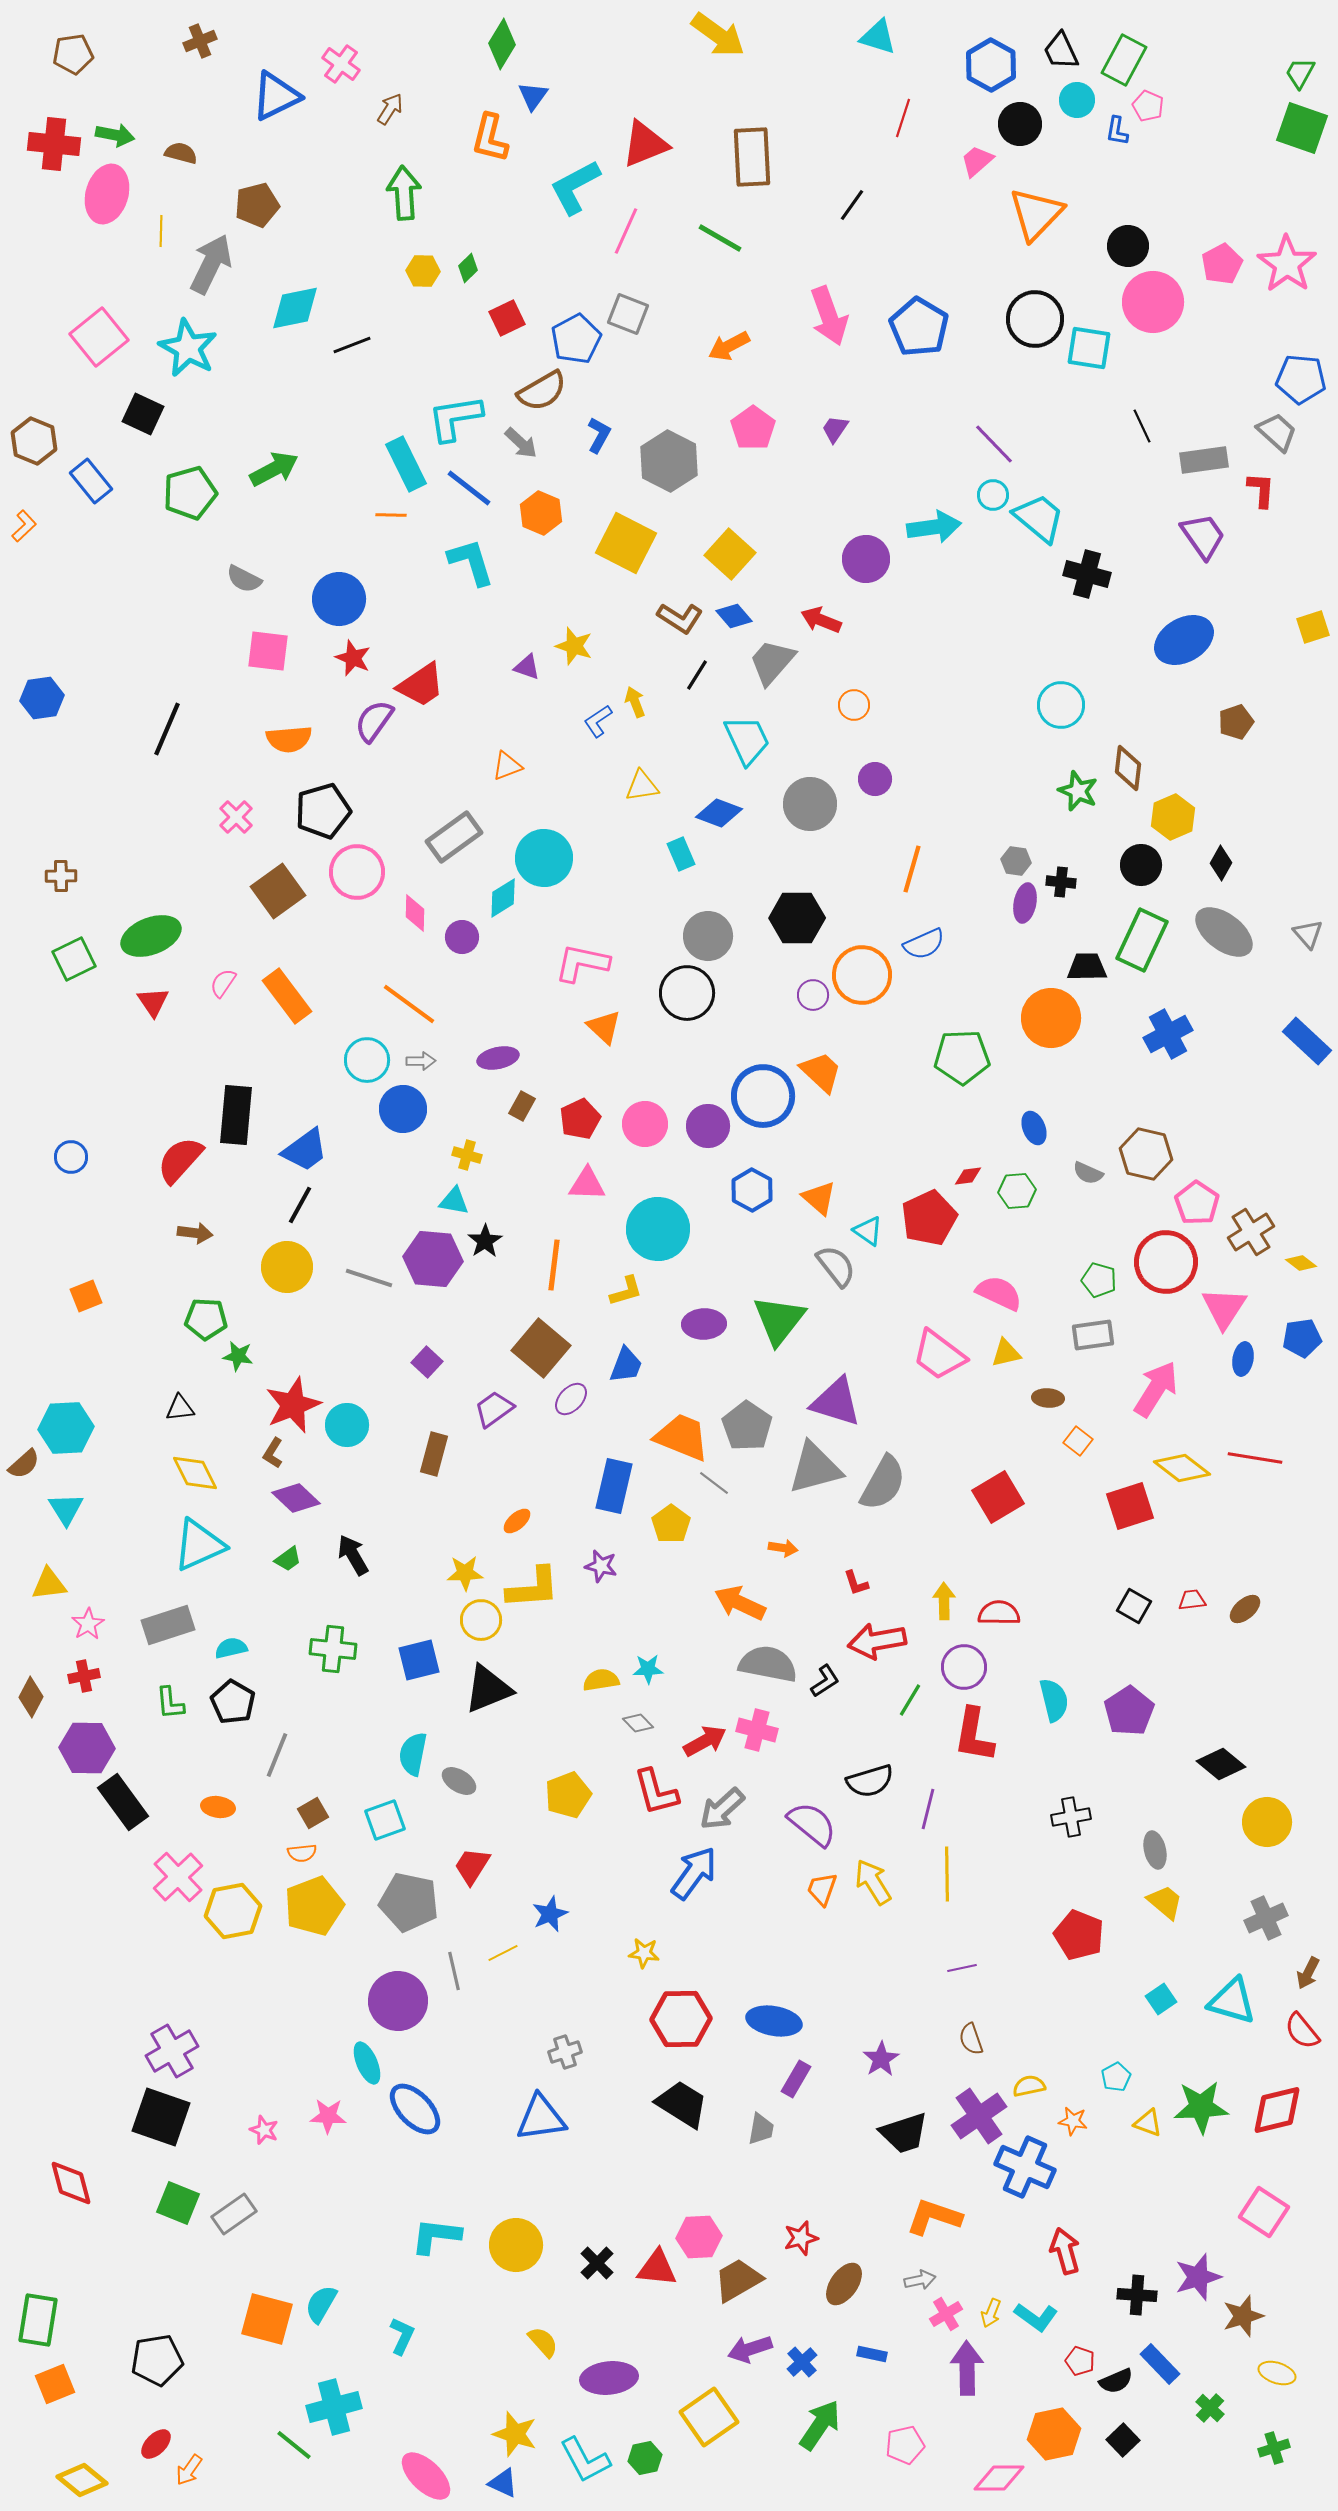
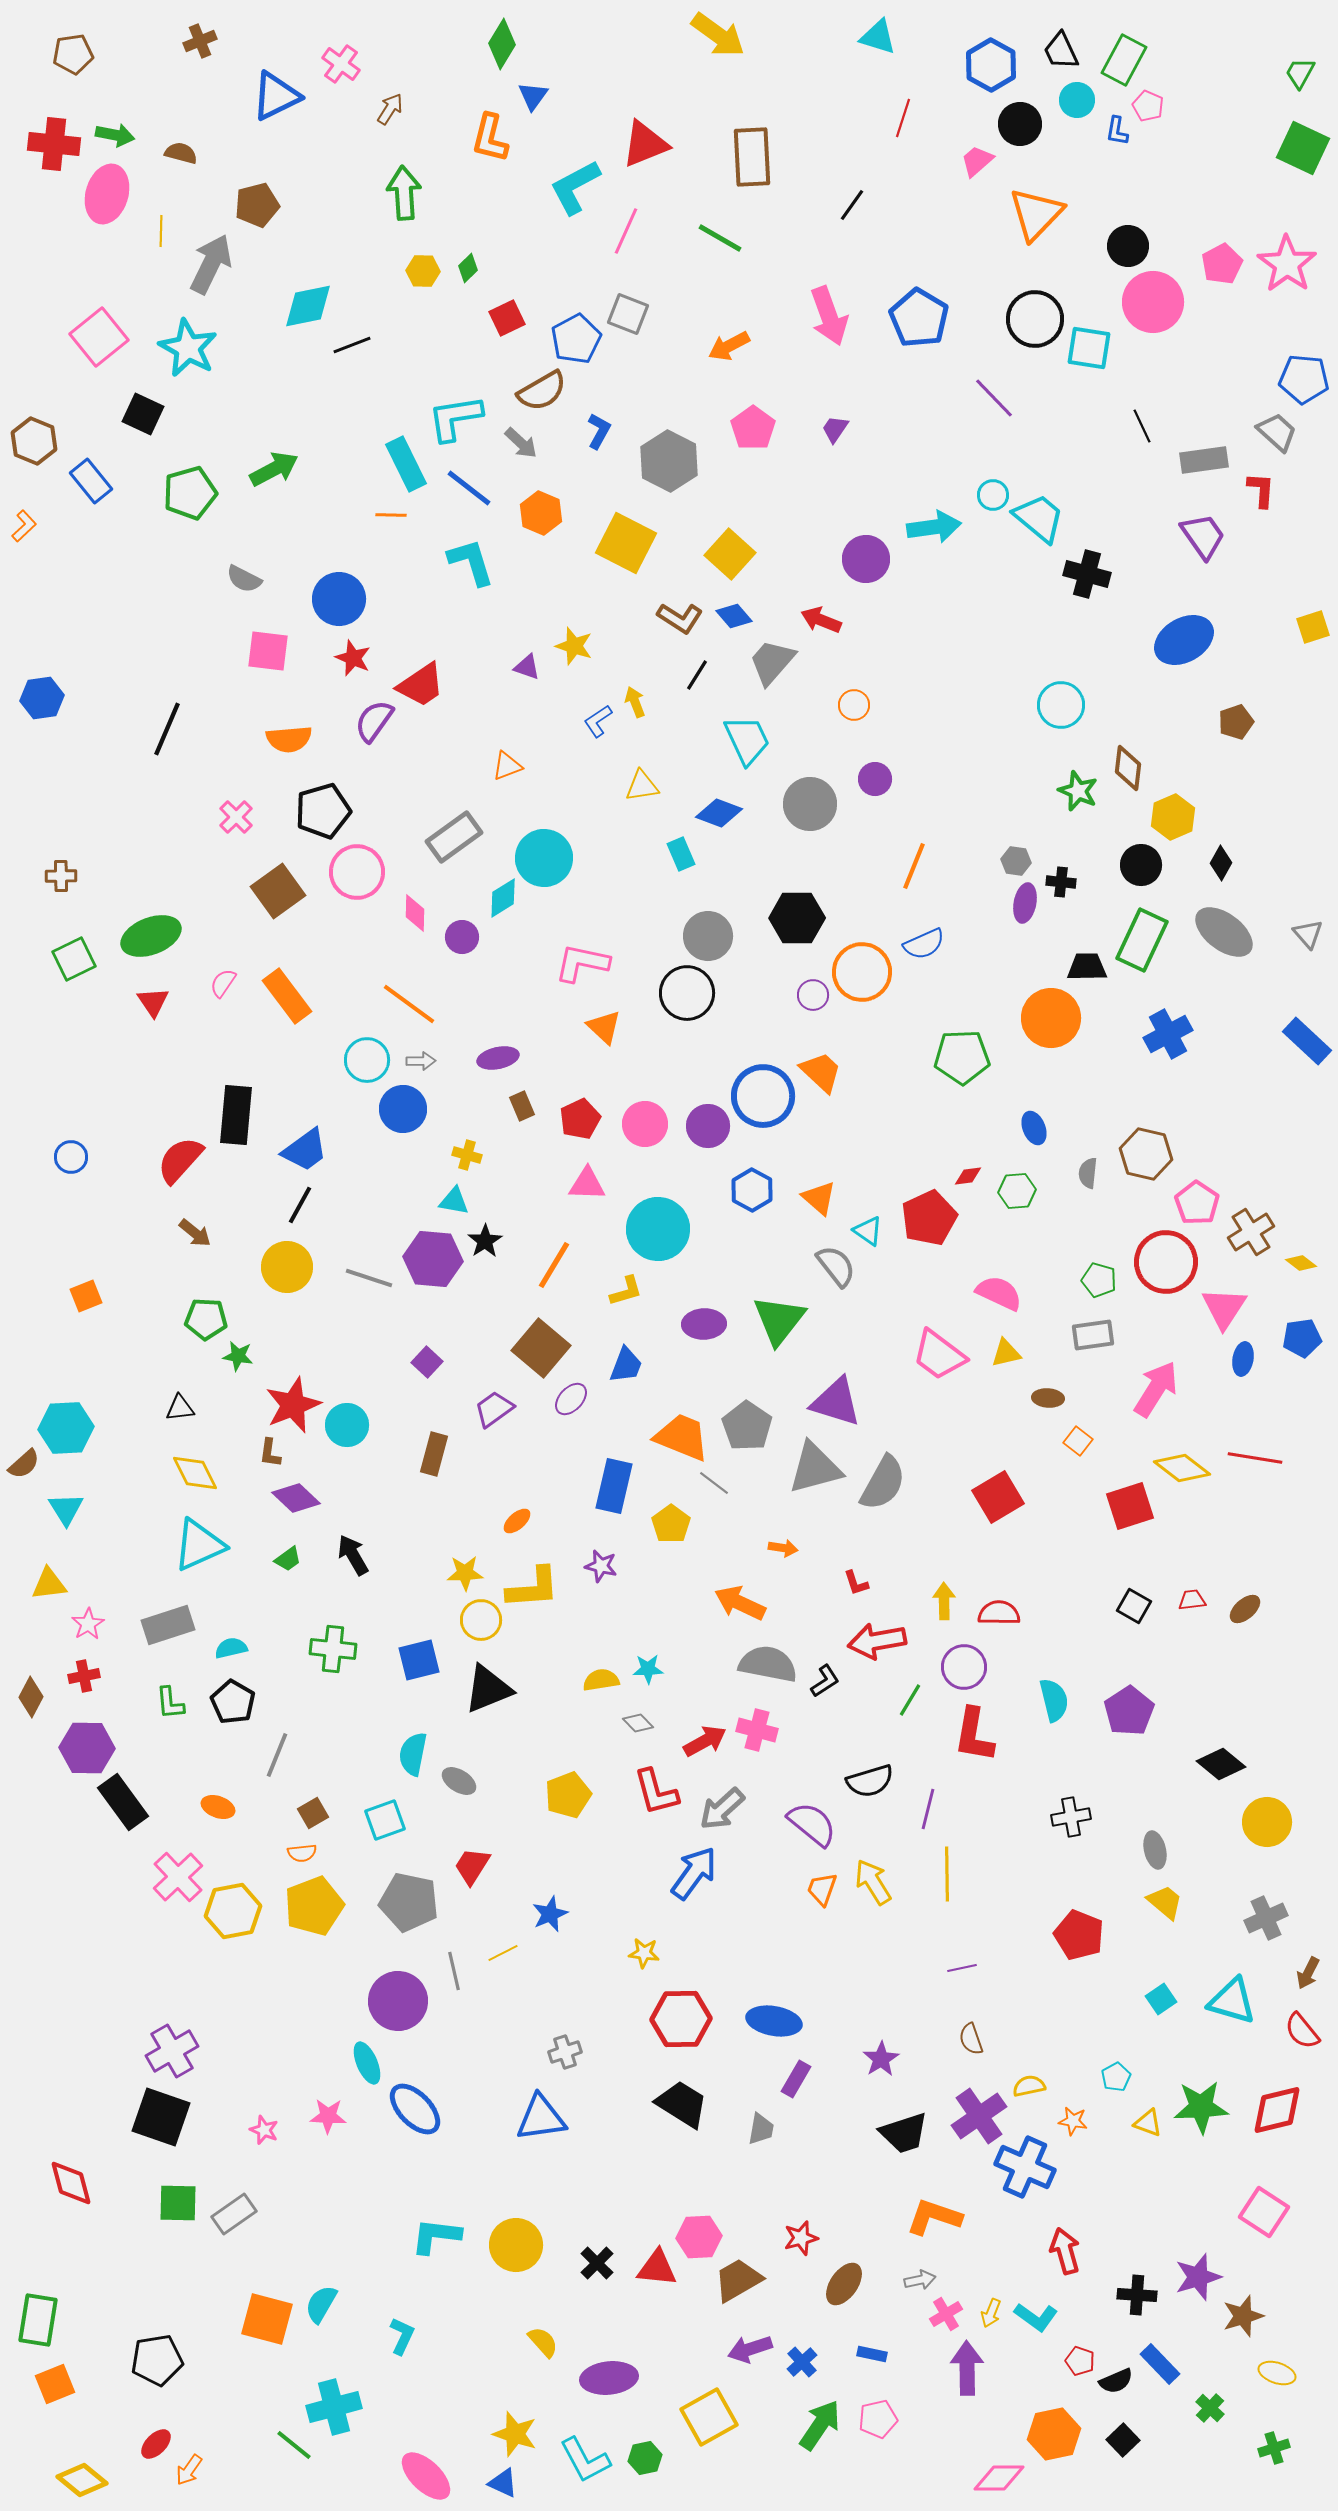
green square at (1302, 128): moved 1 px right, 20 px down; rotated 6 degrees clockwise
cyan diamond at (295, 308): moved 13 px right, 2 px up
blue pentagon at (919, 327): moved 9 px up
blue pentagon at (1301, 379): moved 3 px right
blue L-shape at (599, 435): moved 4 px up
purple line at (994, 444): moved 46 px up
orange line at (912, 869): moved 2 px right, 3 px up; rotated 6 degrees clockwise
orange circle at (862, 975): moved 3 px up
brown rectangle at (522, 1106): rotated 52 degrees counterclockwise
gray semicircle at (1088, 1173): rotated 72 degrees clockwise
brown arrow at (195, 1233): rotated 32 degrees clockwise
orange line at (554, 1265): rotated 24 degrees clockwise
brown L-shape at (273, 1453): moved 3 px left; rotated 24 degrees counterclockwise
orange ellipse at (218, 1807): rotated 12 degrees clockwise
green square at (178, 2203): rotated 21 degrees counterclockwise
yellow square at (709, 2417): rotated 6 degrees clockwise
pink pentagon at (905, 2445): moved 27 px left, 26 px up
